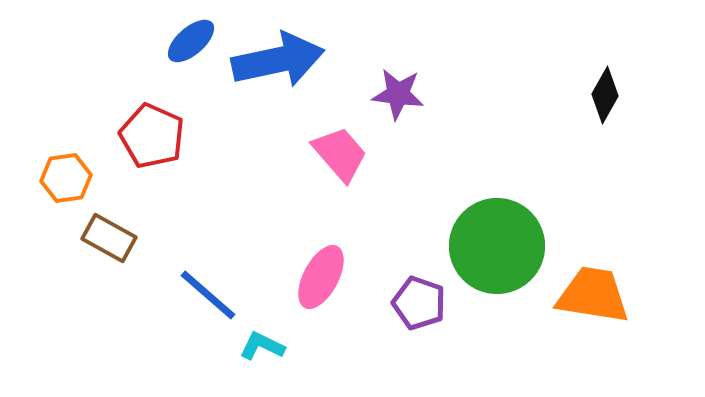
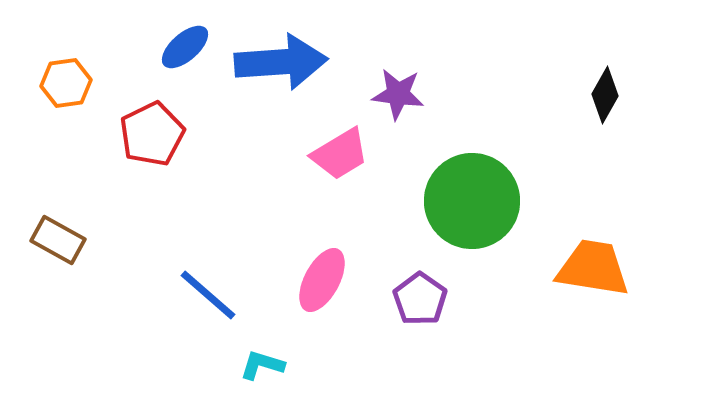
blue ellipse: moved 6 px left, 6 px down
blue arrow: moved 3 px right, 2 px down; rotated 8 degrees clockwise
red pentagon: moved 2 px up; rotated 22 degrees clockwise
pink trapezoid: rotated 100 degrees clockwise
orange hexagon: moved 95 px up
brown rectangle: moved 51 px left, 2 px down
green circle: moved 25 px left, 45 px up
pink ellipse: moved 1 px right, 3 px down
orange trapezoid: moved 27 px up
purple pentagon: moved 1 px right, 4 px up; rotated 16 degrees clockwise
cyan L-shape: moved 19 px down; rotated 9 degrees counterclockwise
